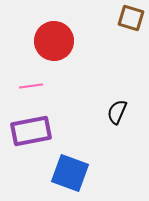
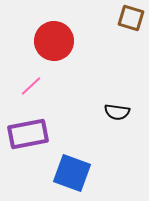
pink line: rotated 35 degrees counterclockwise
black semicircle: rotated 105 degrees counterclockwise
purple rectangle: moved 3 px left, 3 px down
blue square: moved 2 px right
